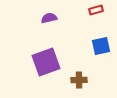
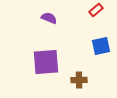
red rectangle: rotated 24 degrees counterclockwise
purple semicircle: rotated 35 degrees clockwise
purple square: rotated 16 degrees clockwise
